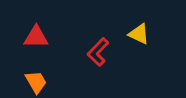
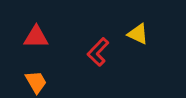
yellow triangle: moved 1 px left
